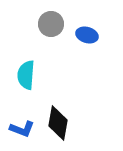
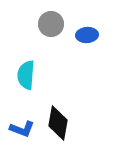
blue ellipse: rotated 20 degrees counterclockwise
